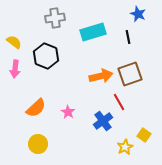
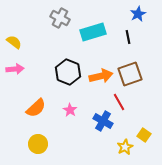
blue star: rotated 21 degrees clockwise
gray cross: moved 5 px right; rotated 36 degrees clockwise
black hexagon: moved 22 px right, 16 px down
pink arrow: rotated 102 degrees counterclockwise
pink star: moved 2 px right, 2 px up
blue cross: rotated 24 degrees counterclockwise
